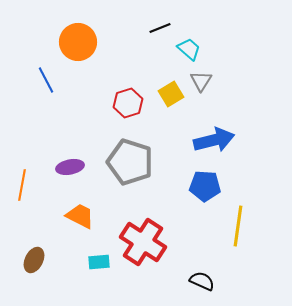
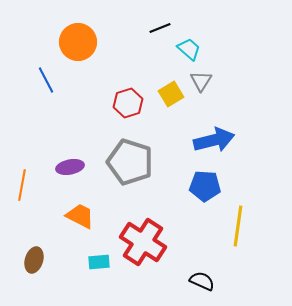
brown ellipse: rotated 10 degrees counterclockwise
